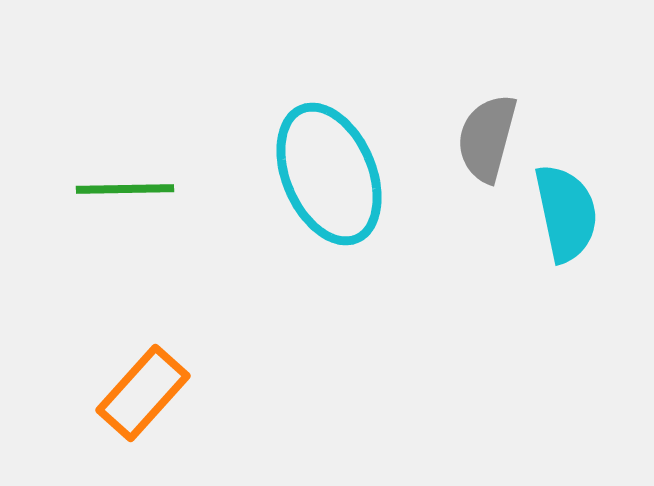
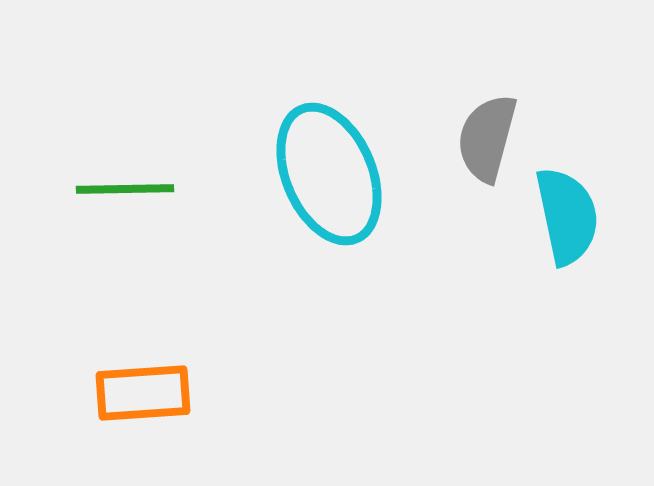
cyan semicircle: moved 1 px right, 3 px down
orange rectangle: rotated 44 degrees clockwise
